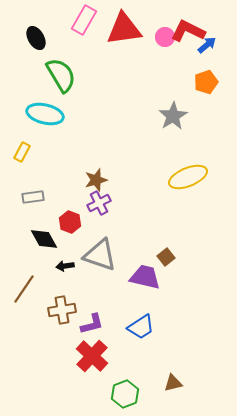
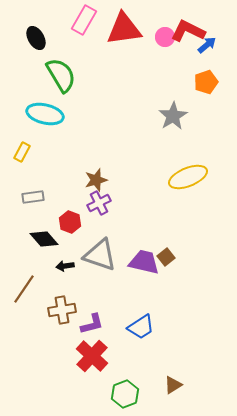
black diamond: rotated 12 degrees counterclockwise
purple trapezoid: moved 1 px left, 15 px up
brown triangle: moved 2 px down; rotated 18 degrees counterclockwise
